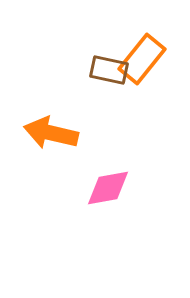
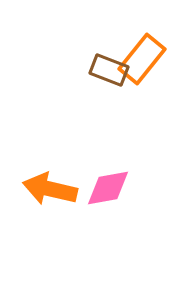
brown rectangle: rotated 9 degrees clockwise
orange arrow: moved 1 px left, 56 px down
